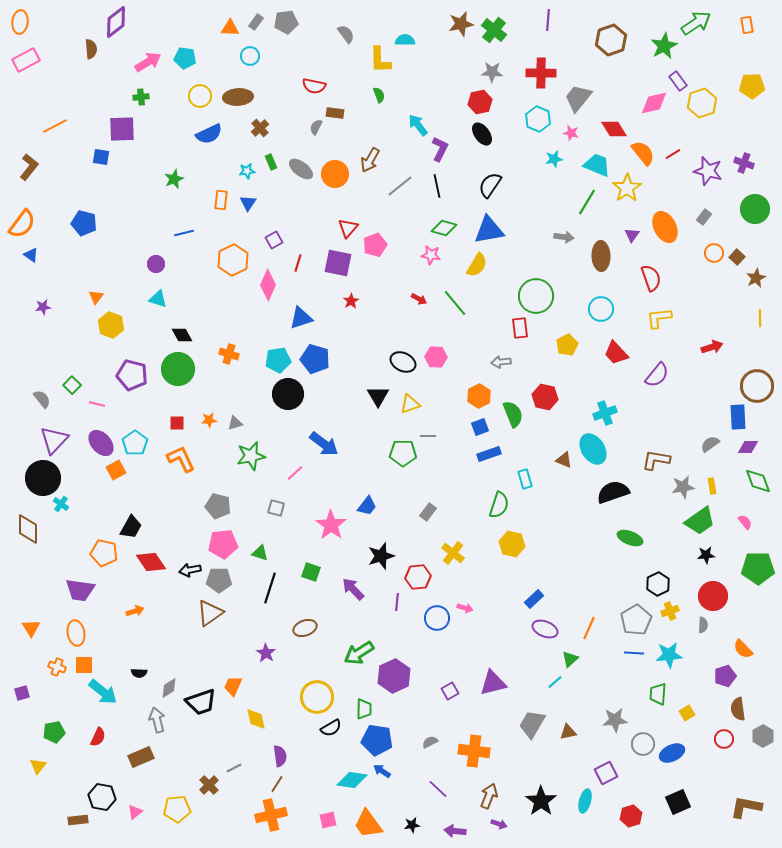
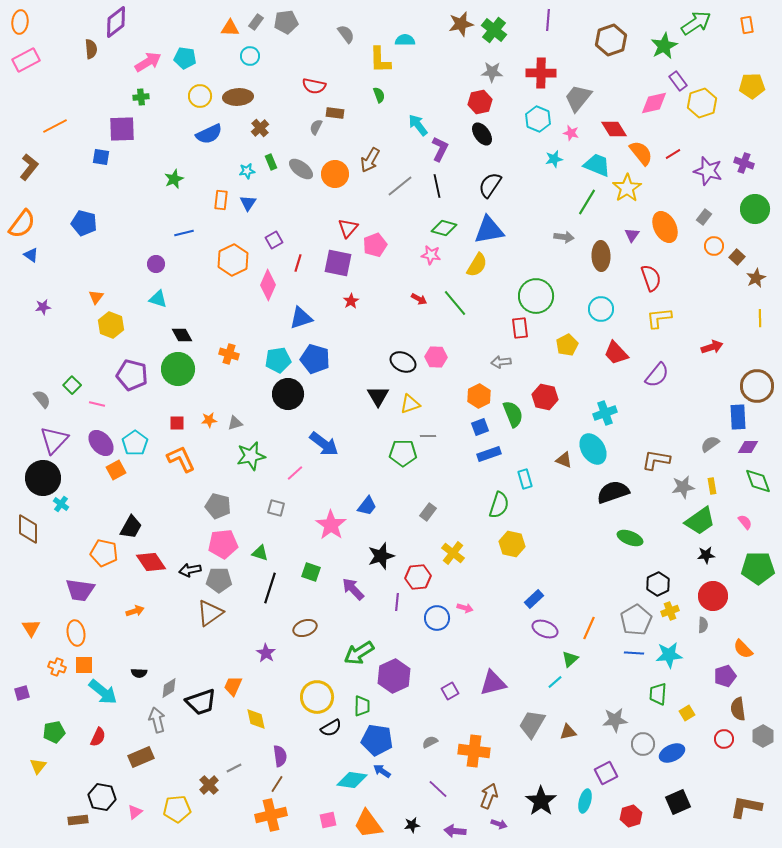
orange semicircle at (643, 153): moved 2 px left
orange circle at (714, 253): moved 7 px up
green trapezoid at (364, 709): moved 2 px left, 3 px up
